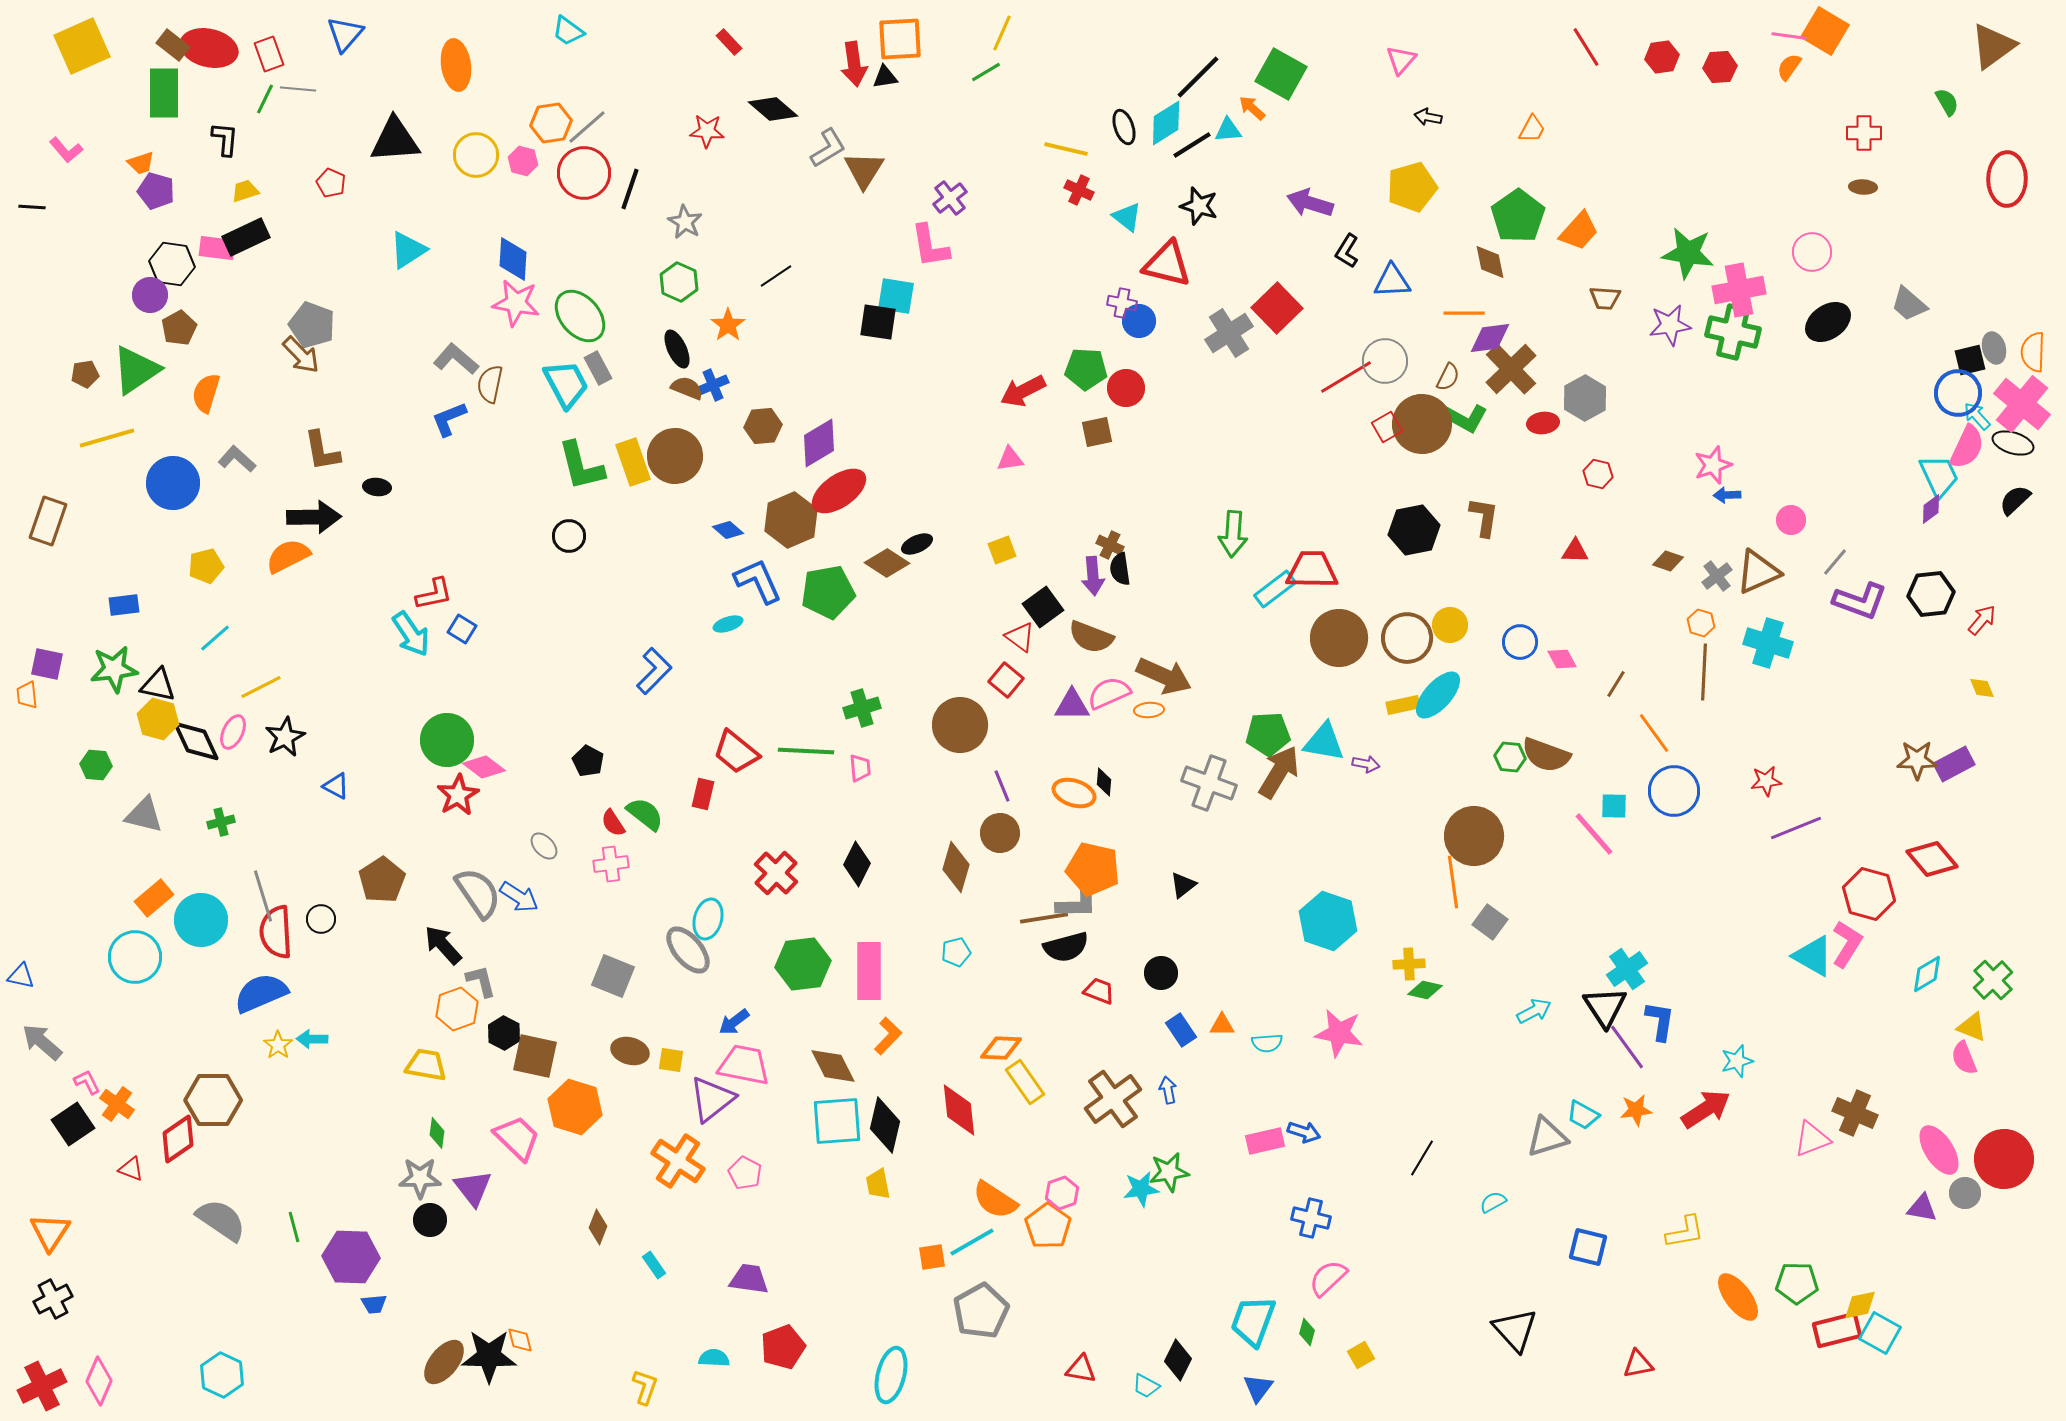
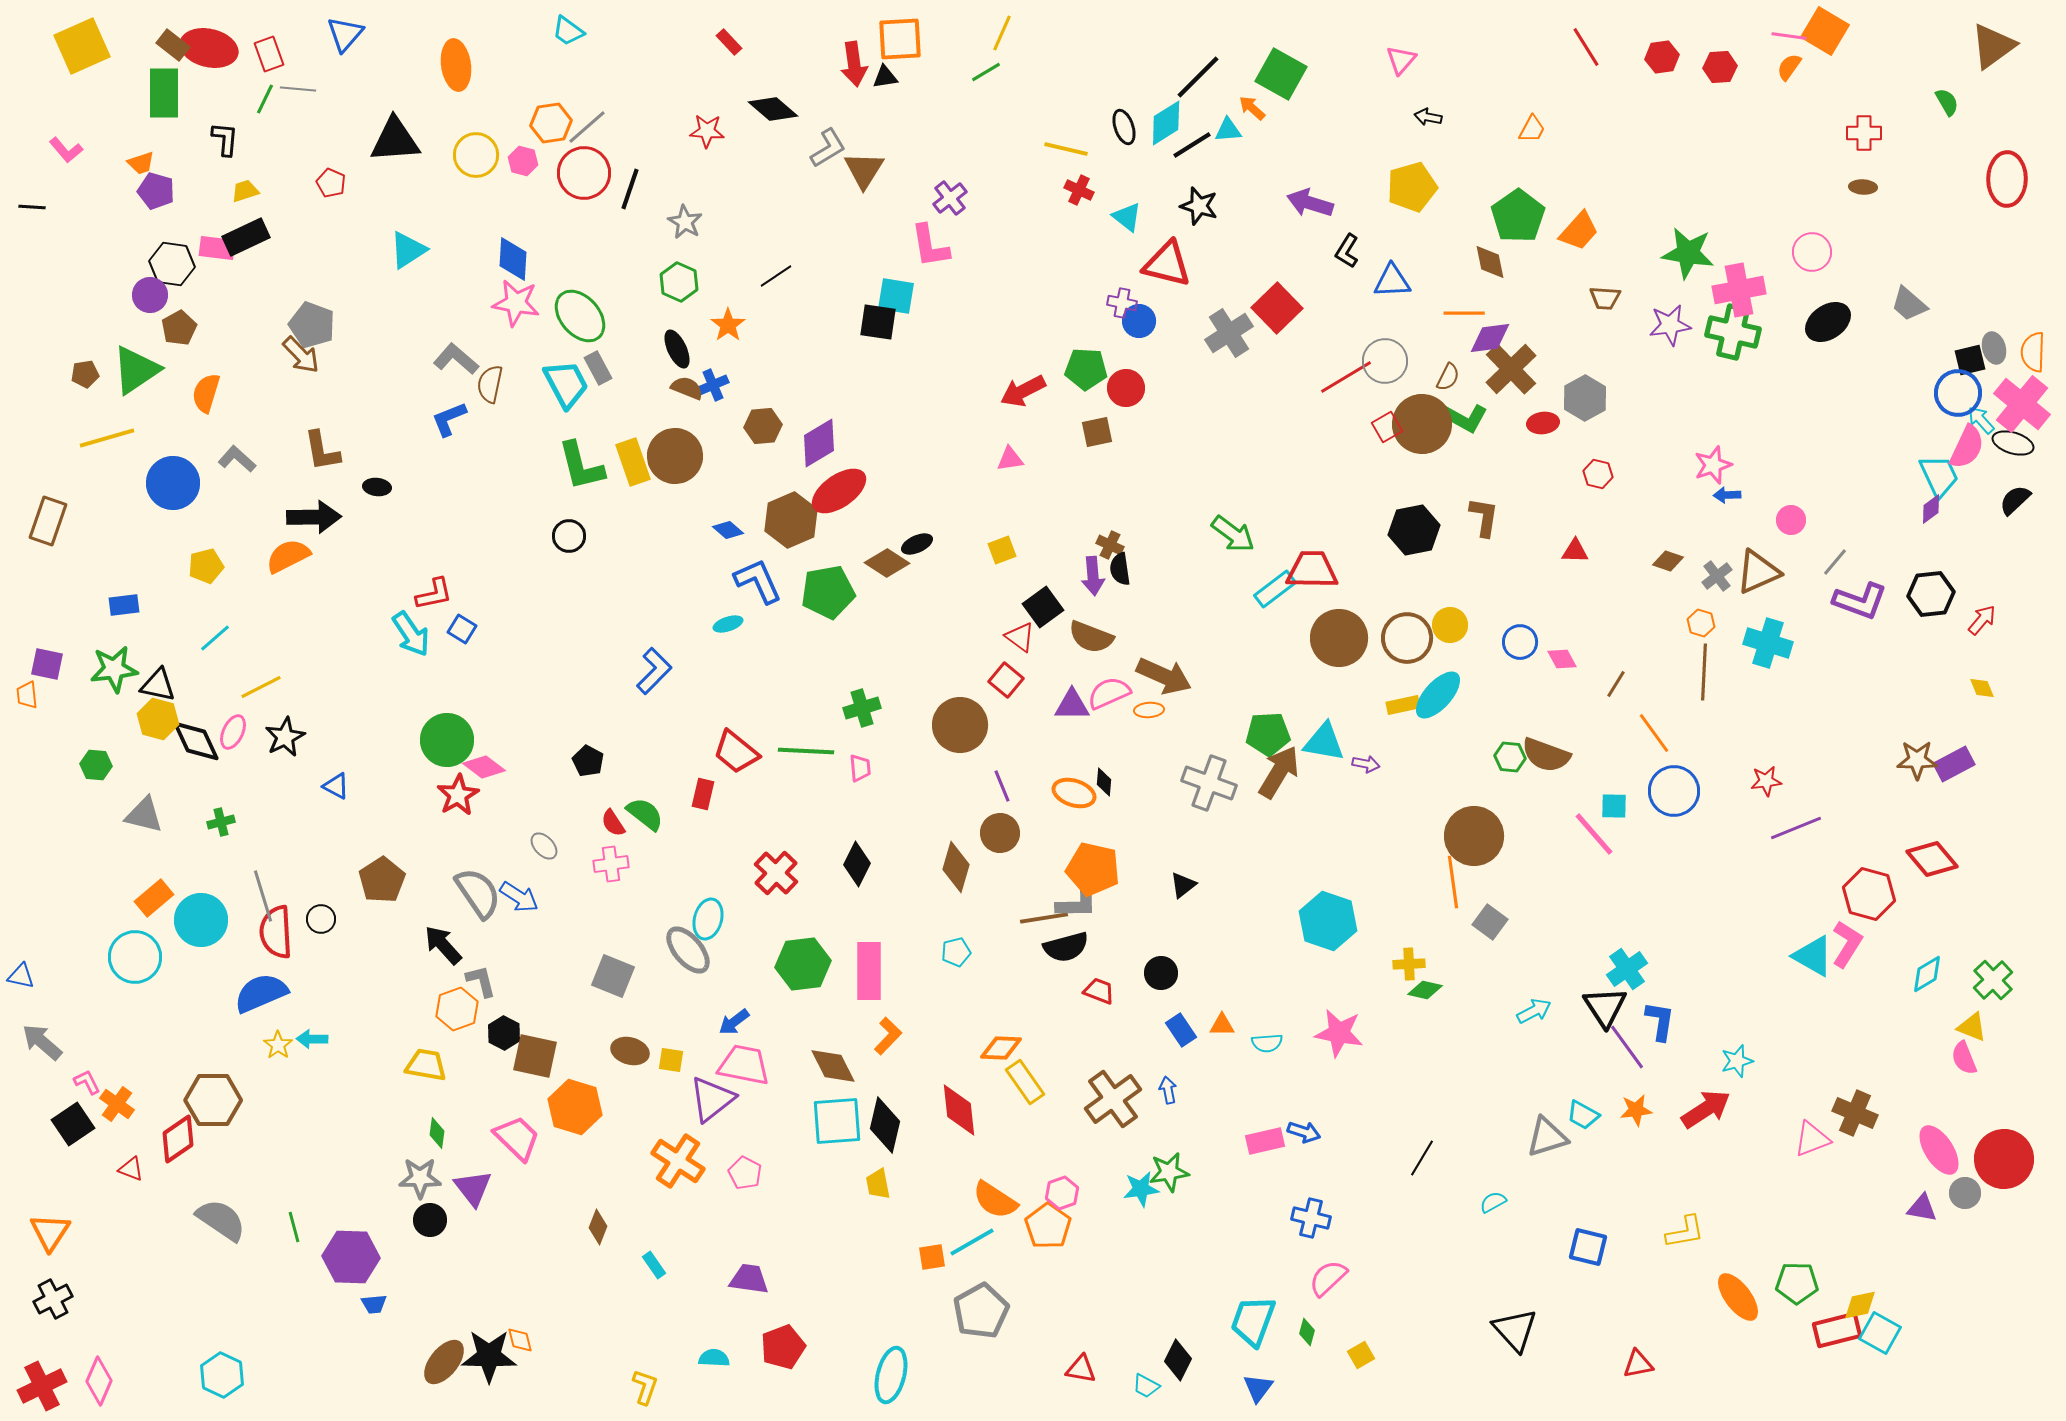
cyan arrow at (1977, 416): moved 4 px right, 4 px down
green arrow at (1233, 534): rotated 57 degrees counterclockwise
